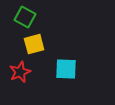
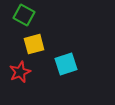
green square: moved 1 px left, 2 px up
cyan square: moved 5 px up; rotated 20 degrees counterclockwise
